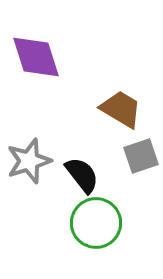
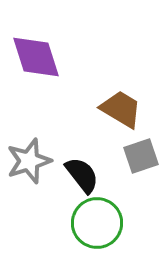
green circle: moved 1 px right
